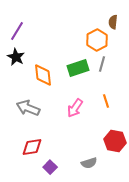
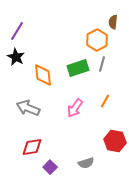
orange line: moved 1 px left; rotated 48 degrees clockwise
gray semicircle: moved 3 px left
